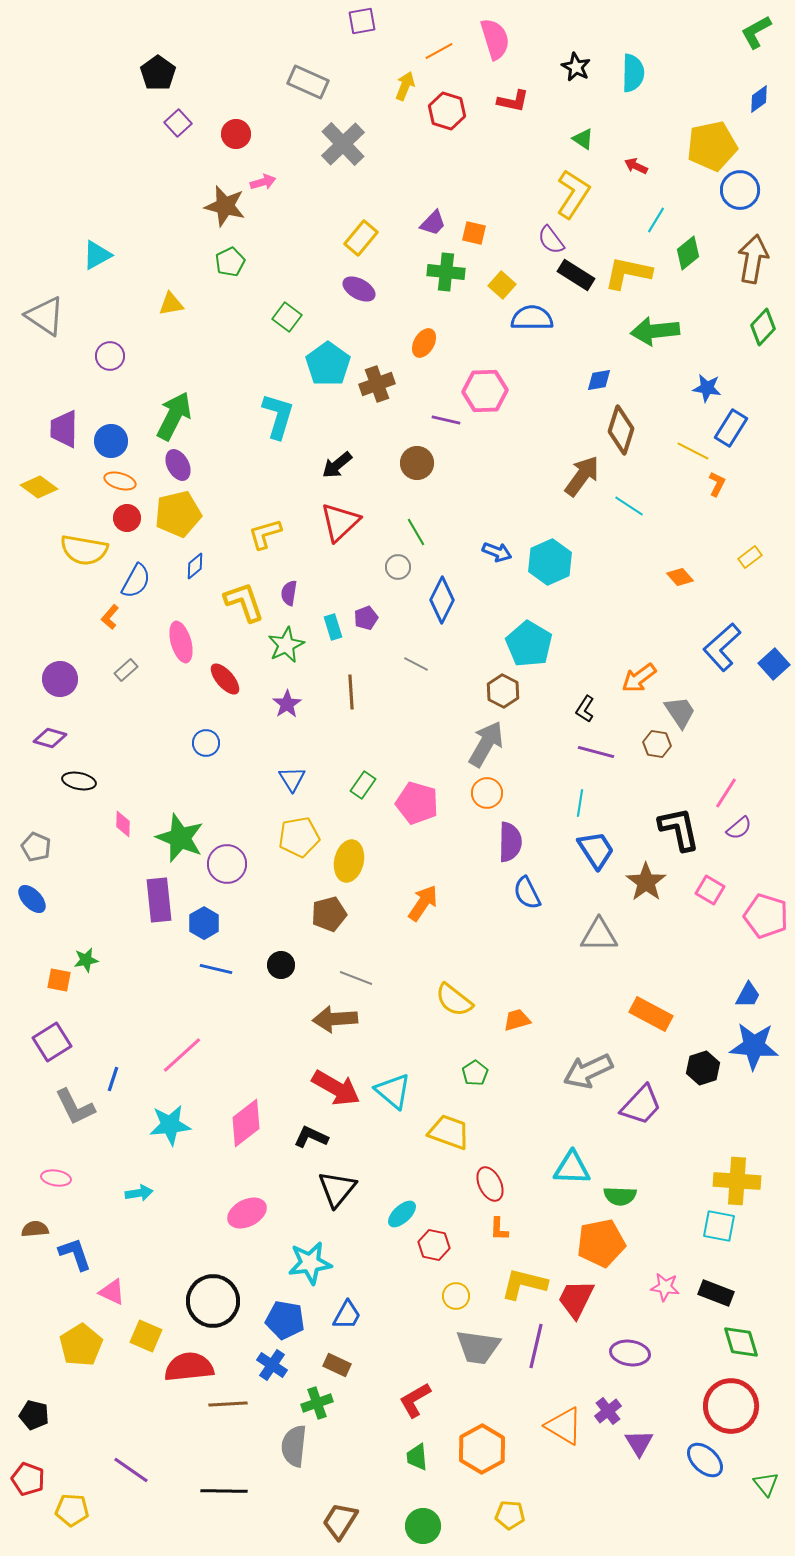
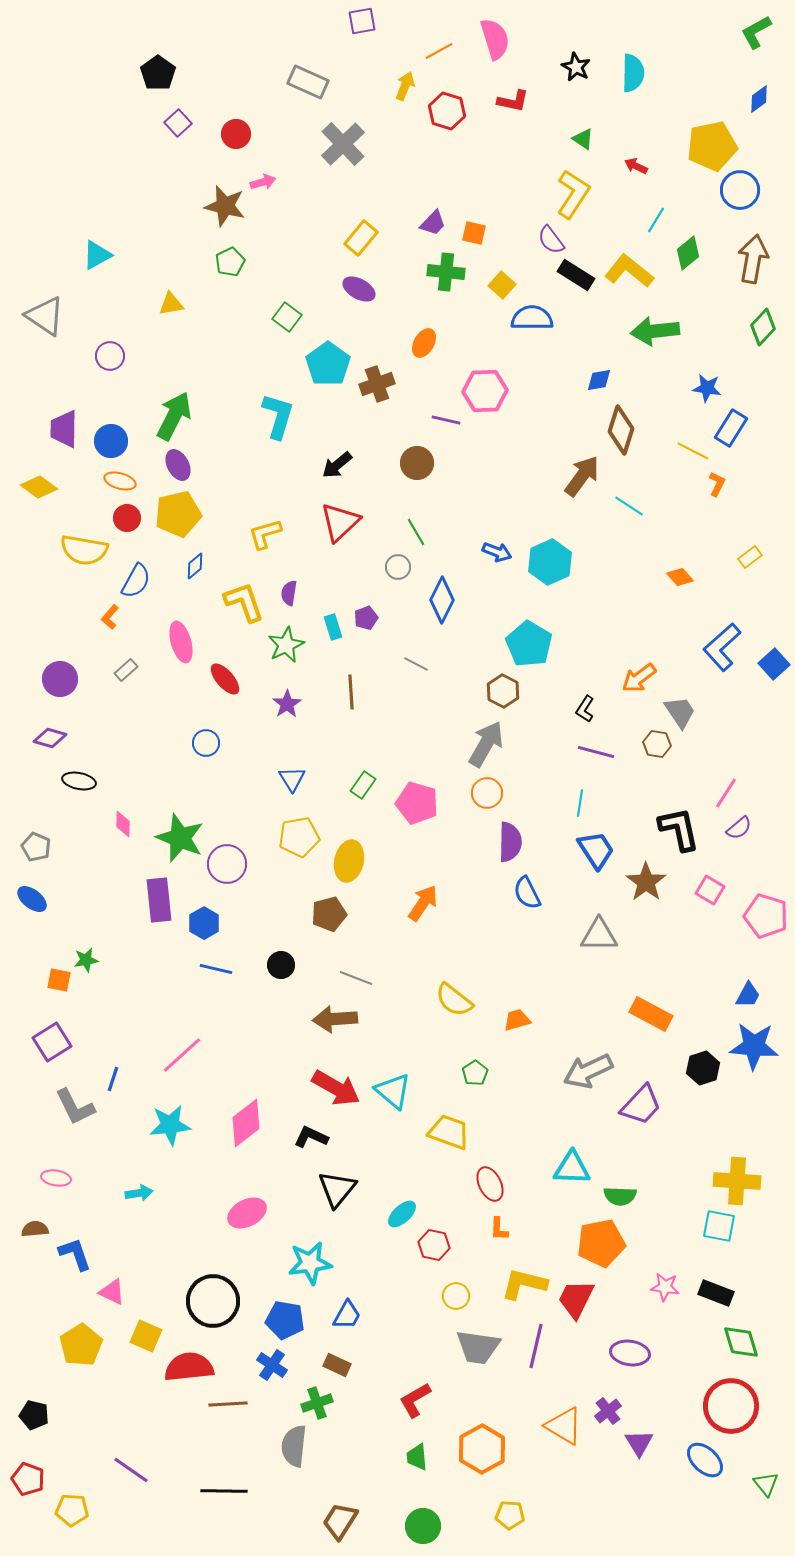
yellow L-shape at (628, 273): moved 1 px right, 2 px up; rotated 27 degrees clockwise
blue ellipse at (32, 899): rotated 8 degrees counterclockwise
